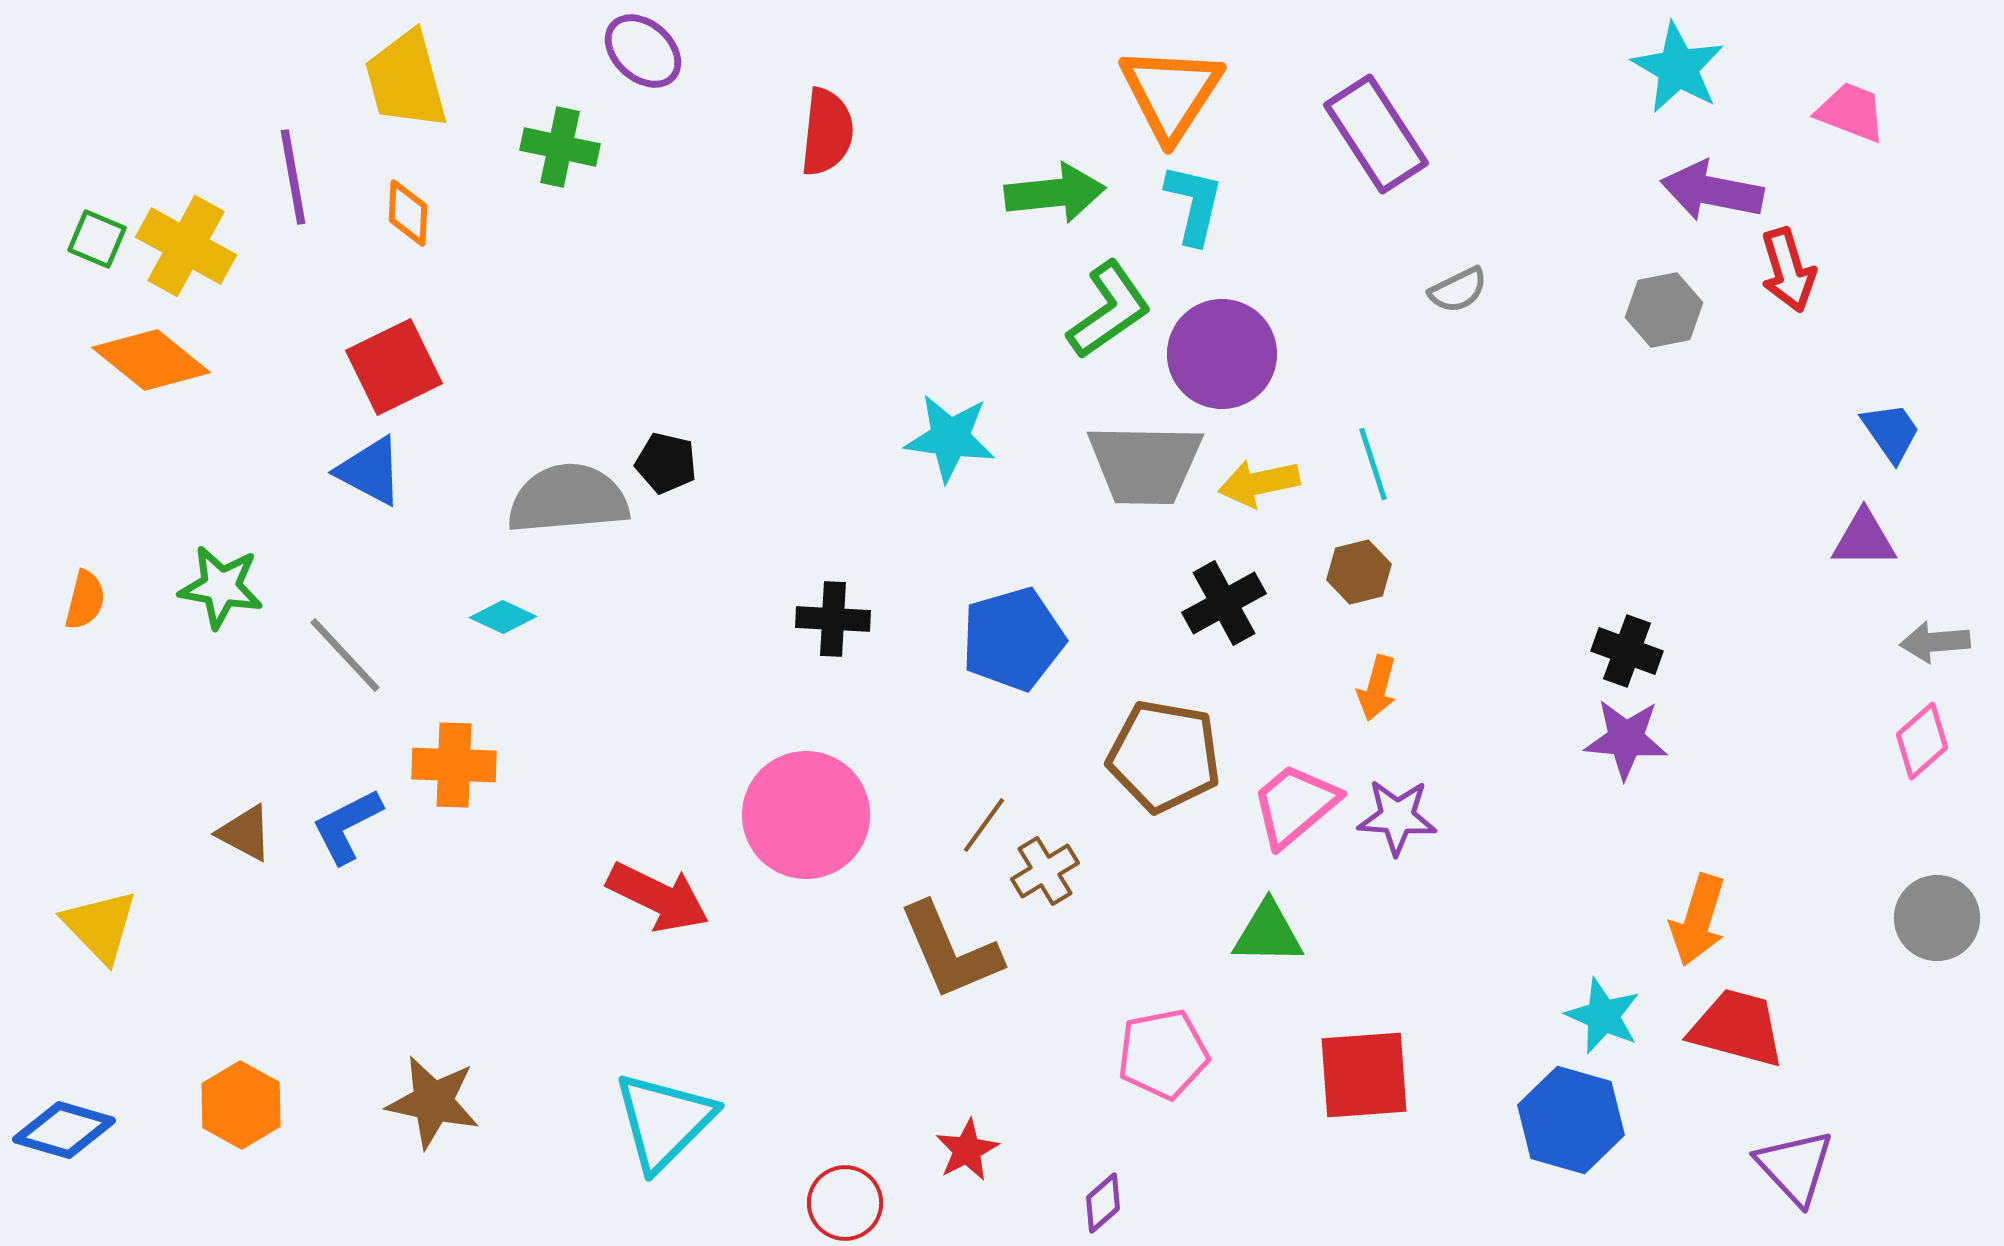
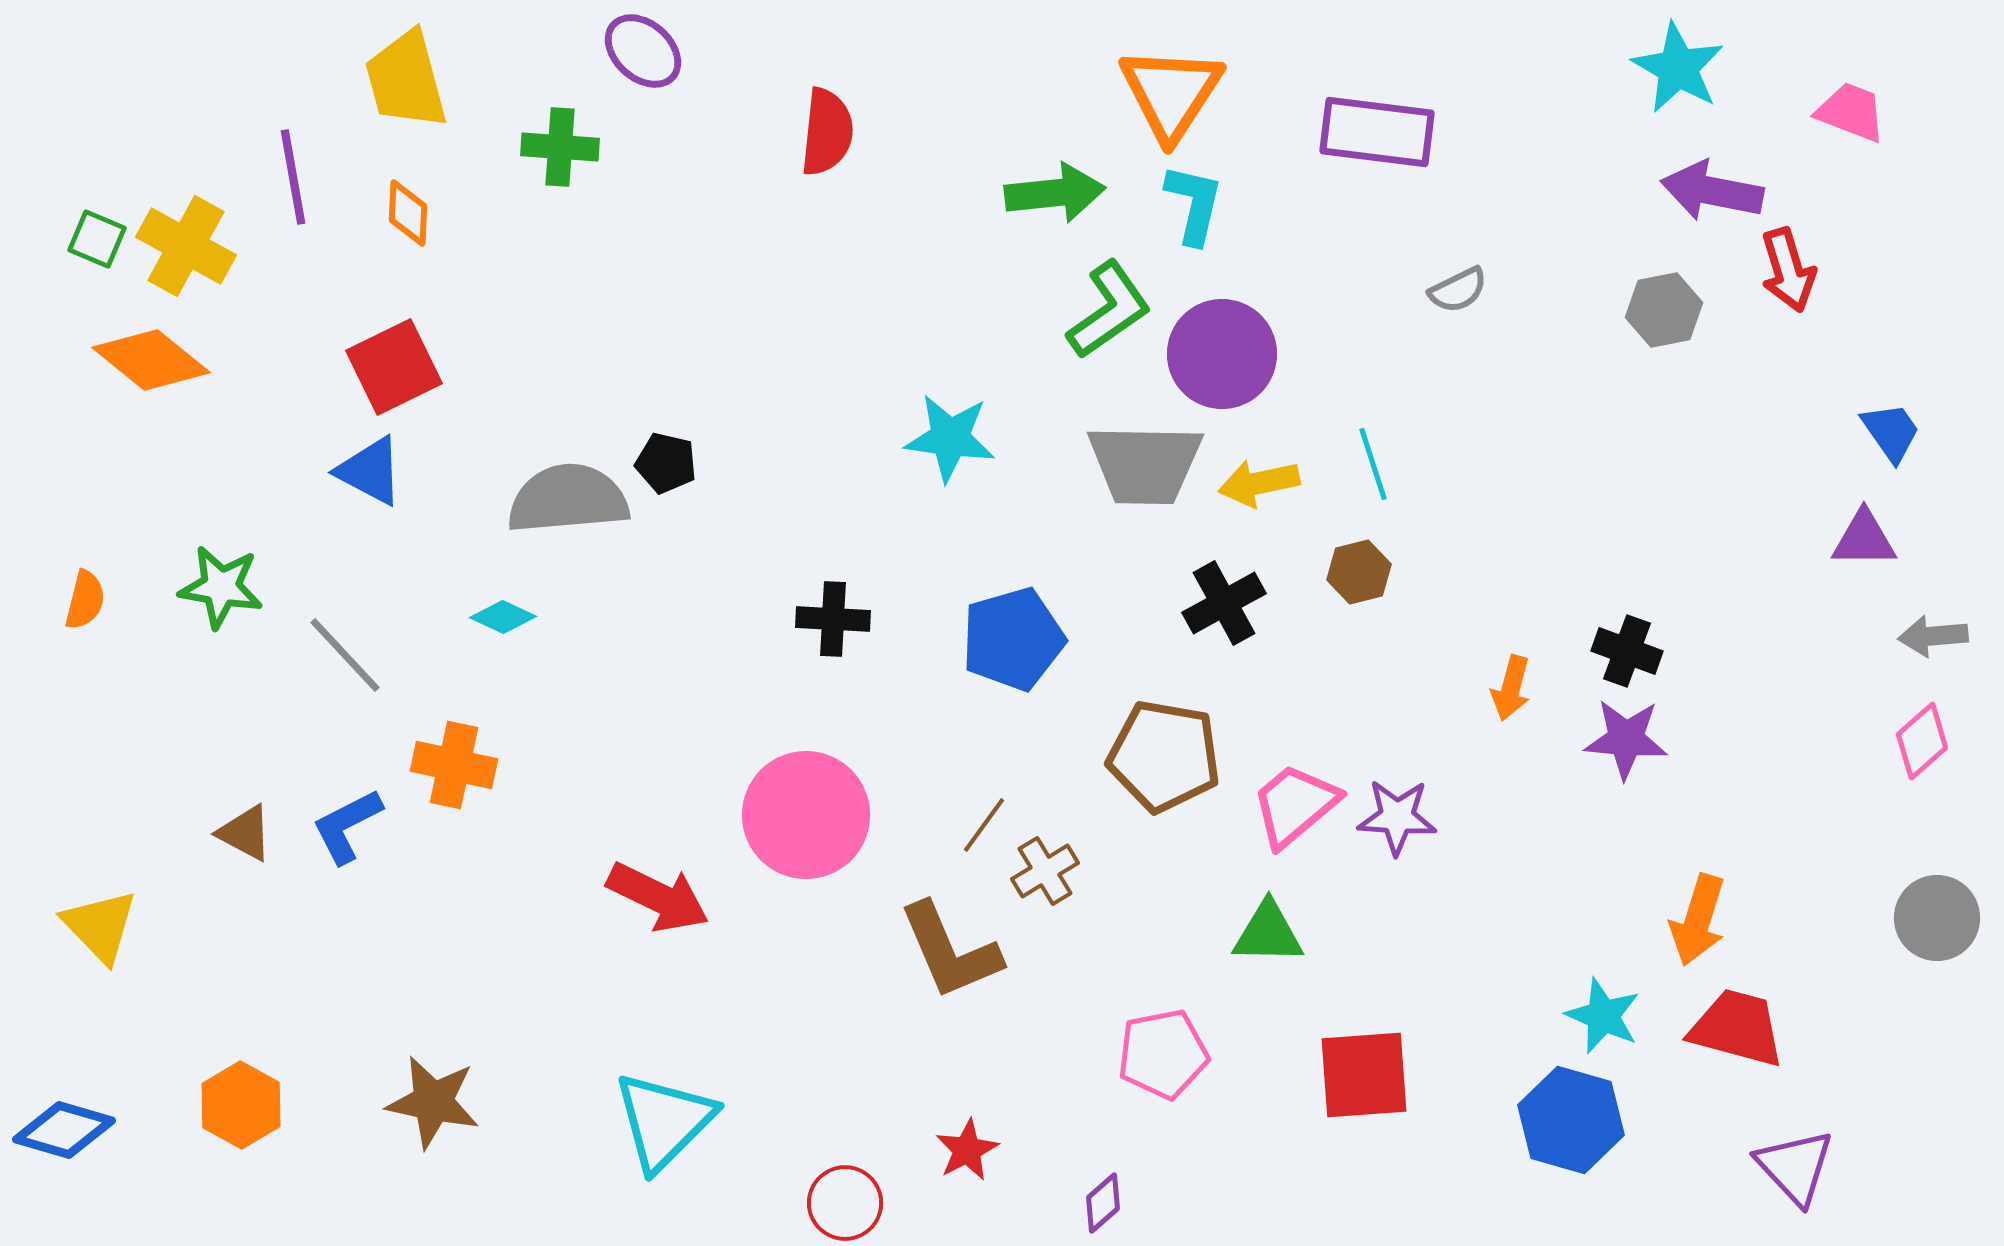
purple rectangle at (1376, 134): moved 1 px right, 2 px up; rotated 50 degrees counterclockwise
green cross at (560, 147): rotated 8 degrees counterclockwise
gray arrow at (1935, 642): moved 2 px left, 6 px up
orange arrow at (1377, 688): moved 134 px right
orange cross at (454, 765): rotated 10 degrees clockwise
